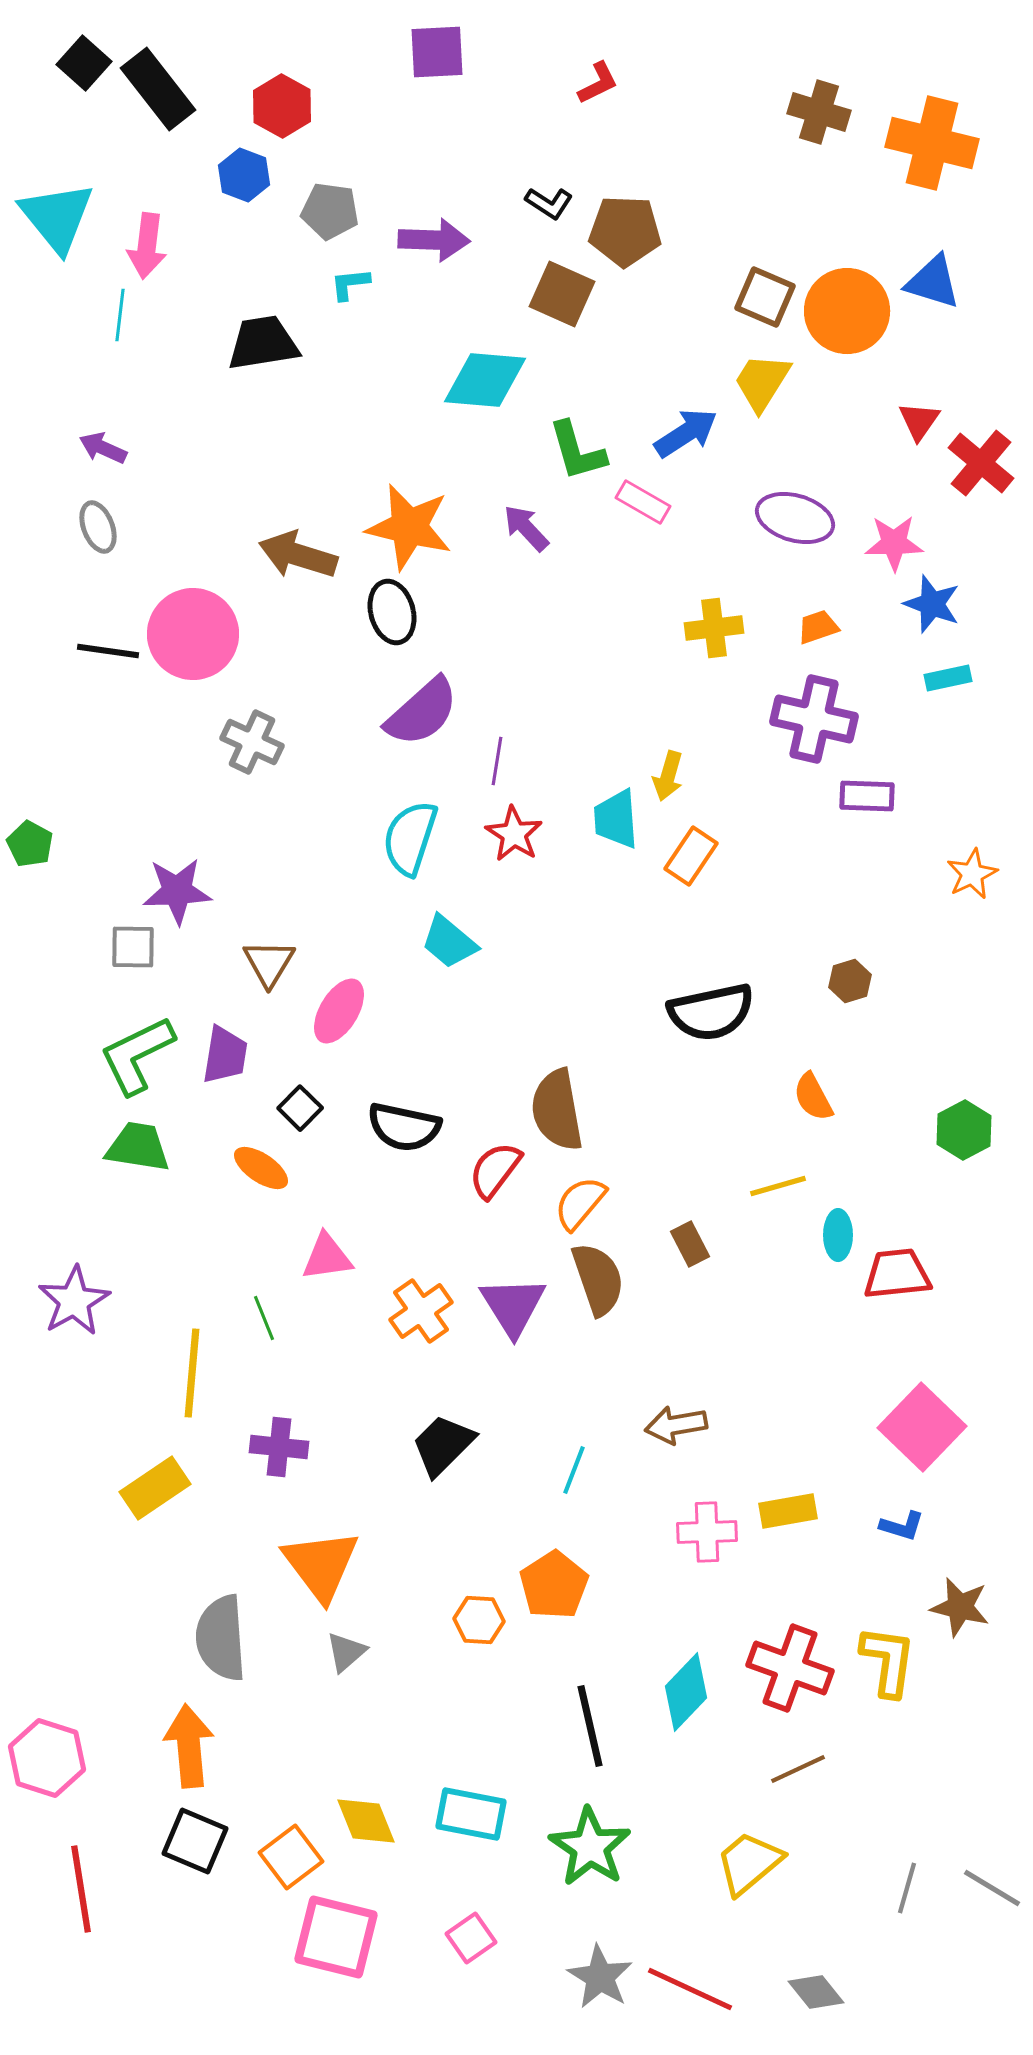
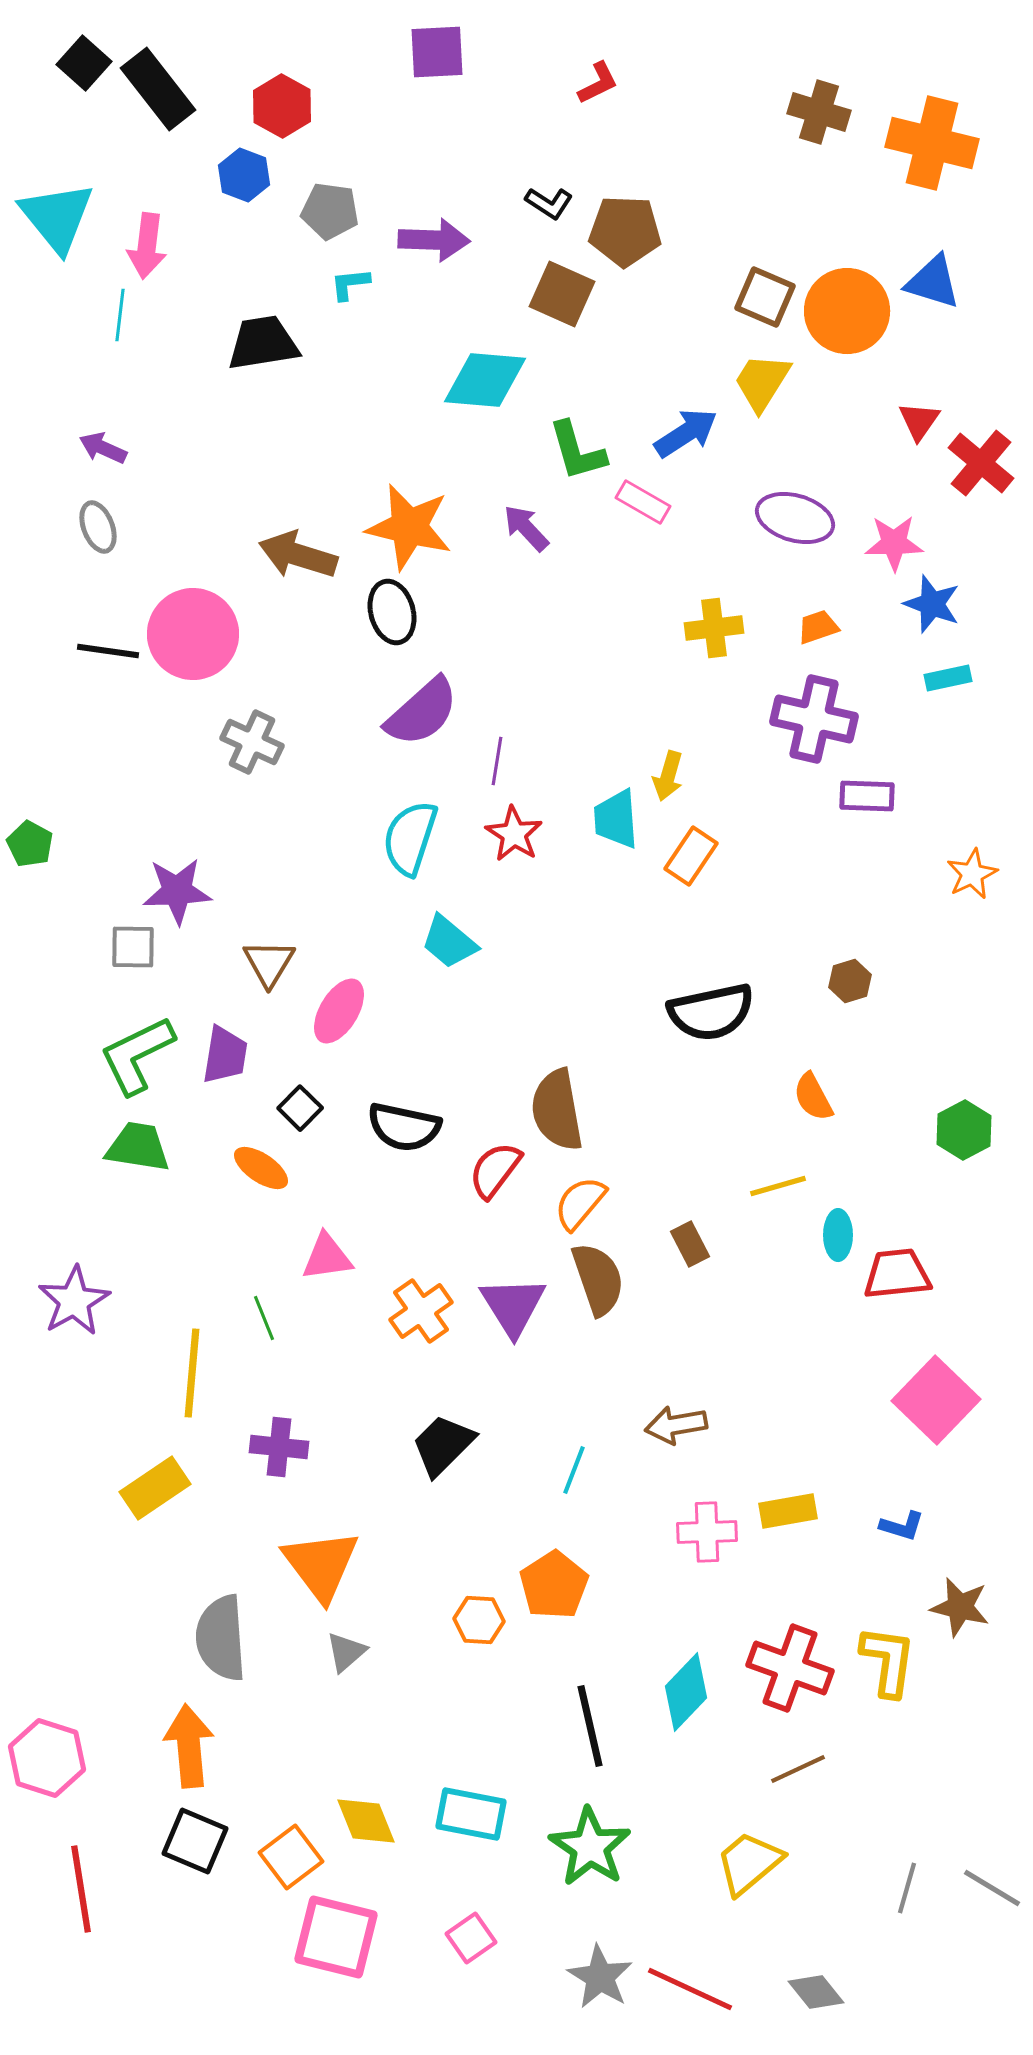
pink square at (922, 1427): moved 14 px right, 27 px up
